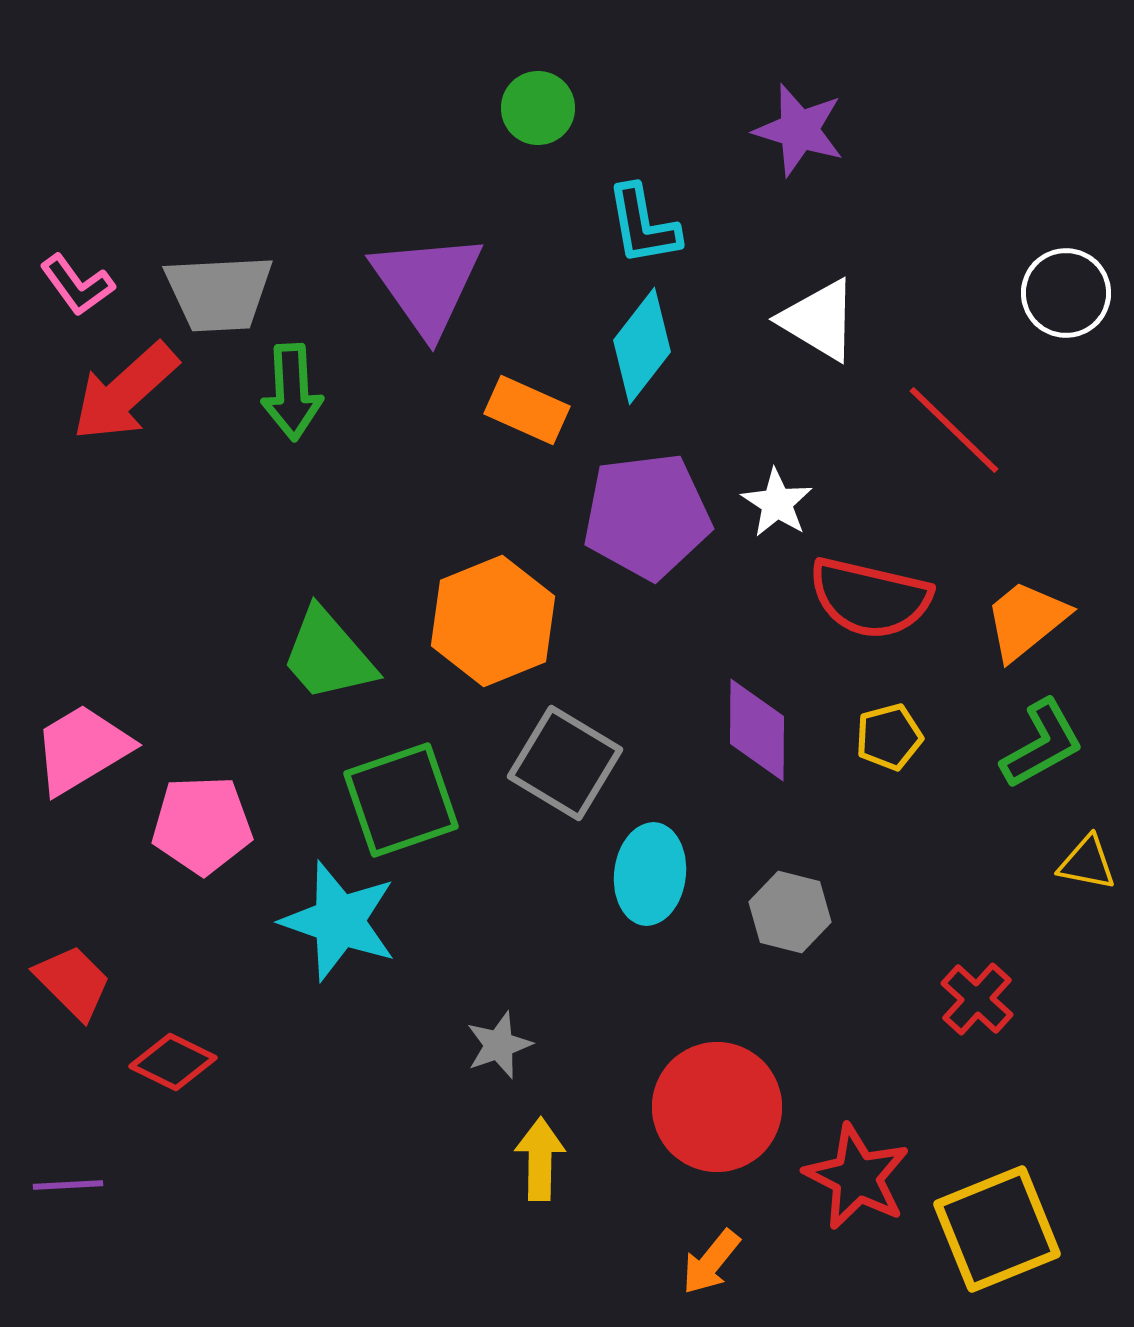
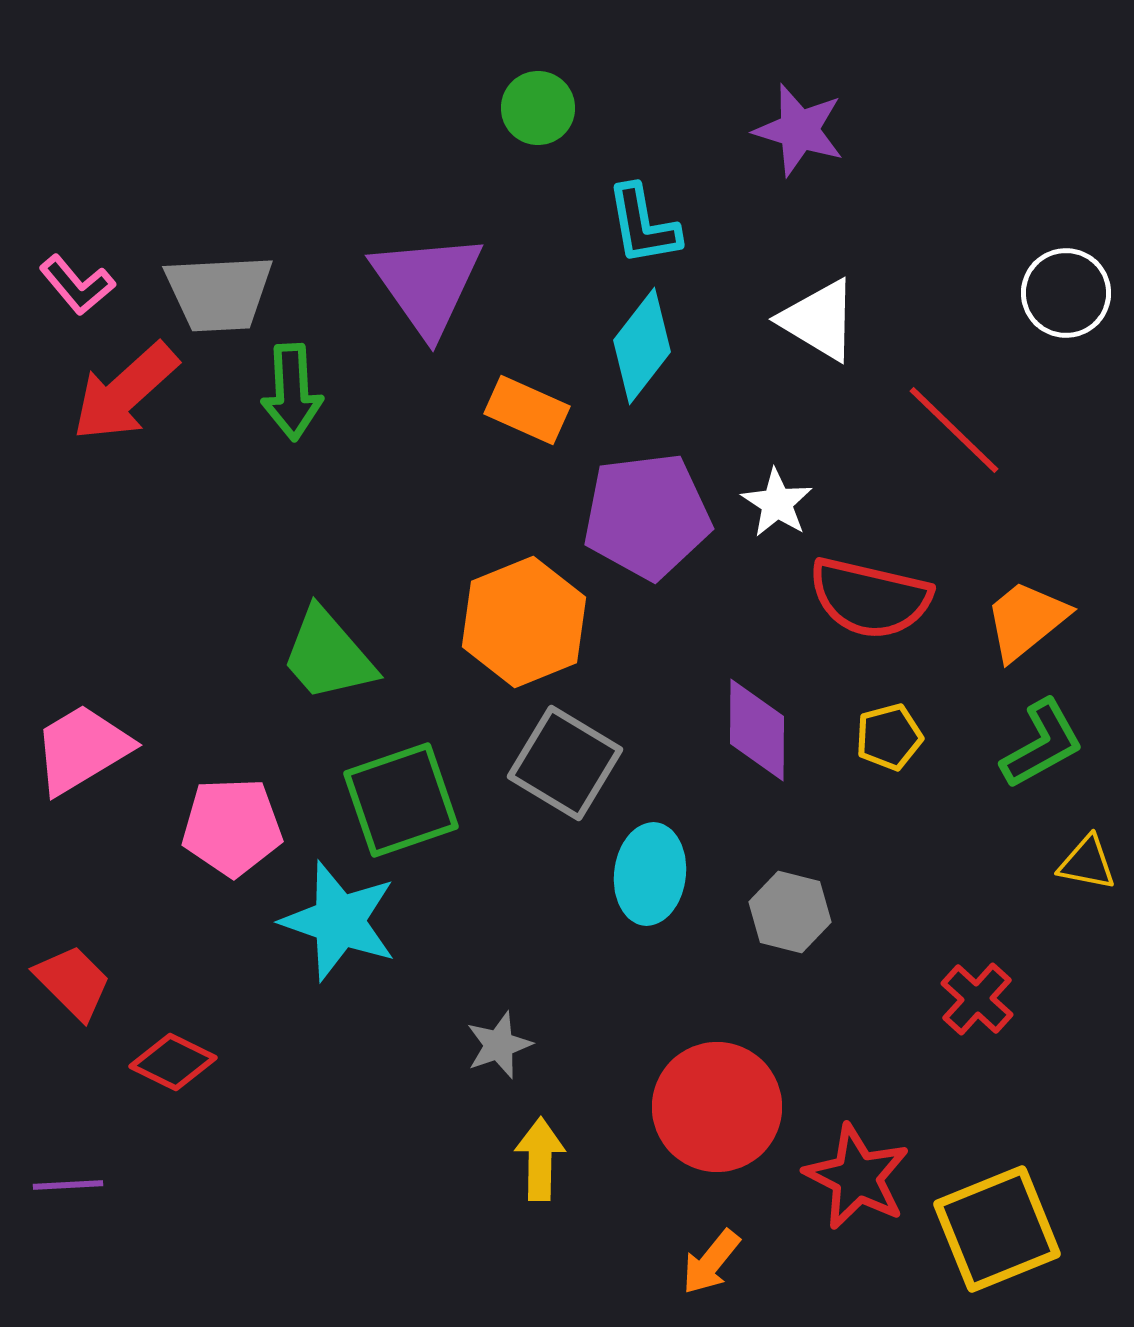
pink L-shape: rotated 4 degrees counterclockwise
orange hexagon: moved 31 px right, 1 px down
pink pentagon: moved 30 px right, 2 px down
